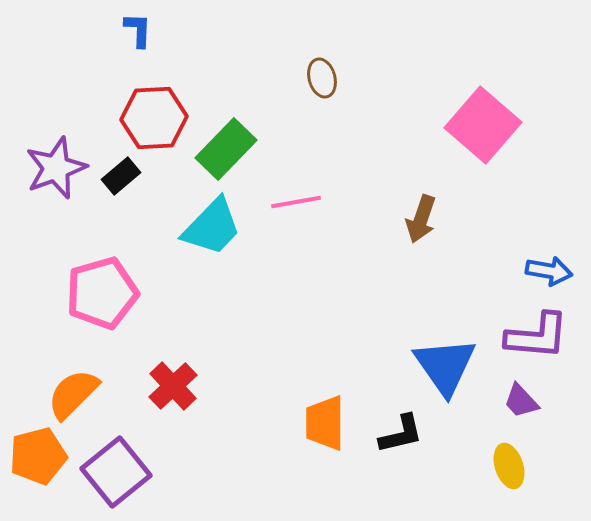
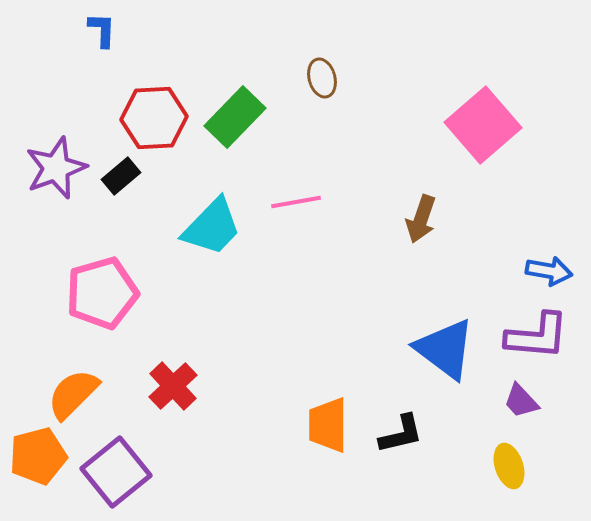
blue L-shape: moved 36 px left
pink square: rotated 8 degrees clockwise
green rectangle: moved 9 px right, 32 px up
blue triangle: moved 17 px up; rotated 18 degrees counterclockwise
orange trapezoid: moved 3 px right, 2 px down
